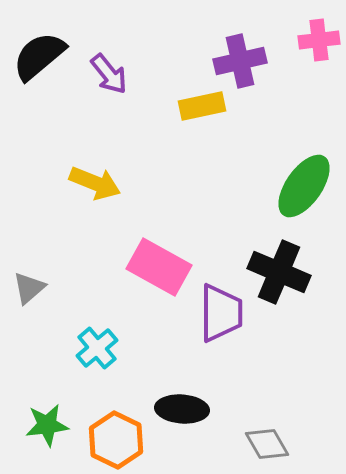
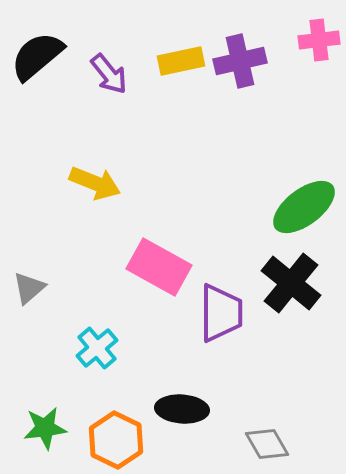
black semicircle: moved 2 px left
yellow rectangle: moved 21 px left, 45 px up
green ellipse: moved 21 px down; rotated 18 degrees clockwise
black cross: moved 12 px right, 11 px down; rotated 16 degrees clockwise
green star: moved 2 px left, 3 px down
